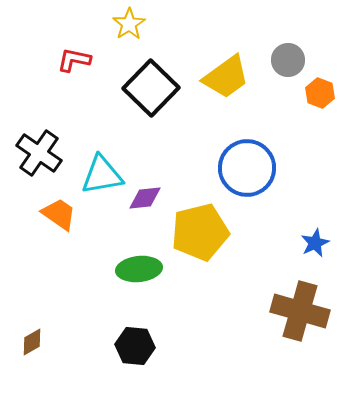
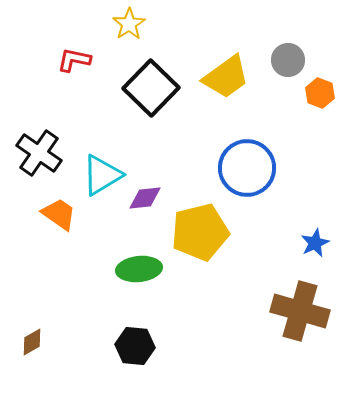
cyan triangle: rotated 21 degrees counterclockwise
